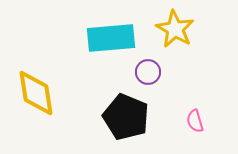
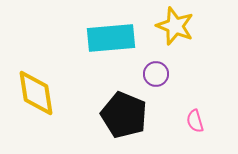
yellow star: moved 3 px up; rotated 9 degrees counterclockwise
purple circle: moved 8 px right, 2 px down
black pentagon: moved 2 px left, 2 px up
